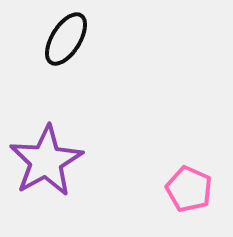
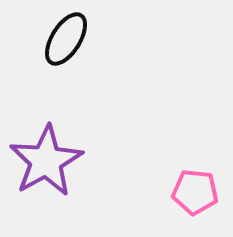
pink pentagon: moved 6 px right, 3 px down; rotated 18 degrees counterclockwise
